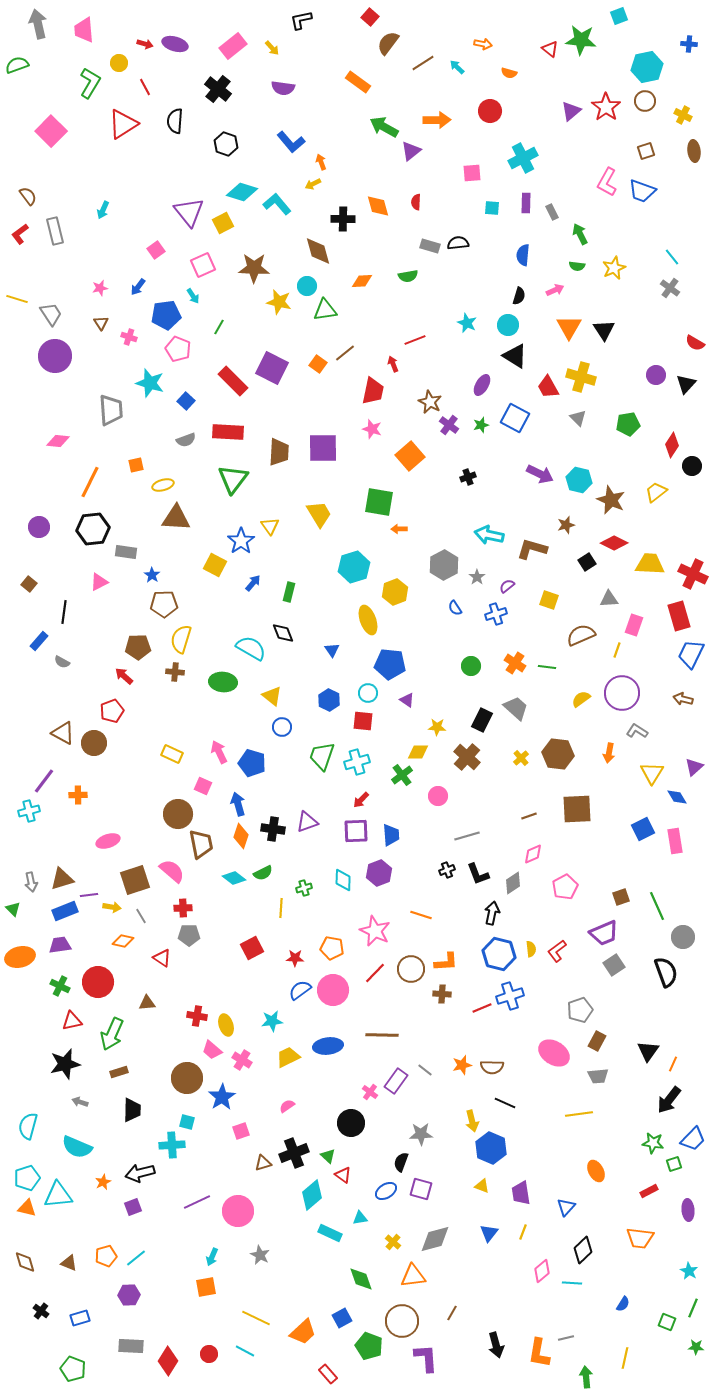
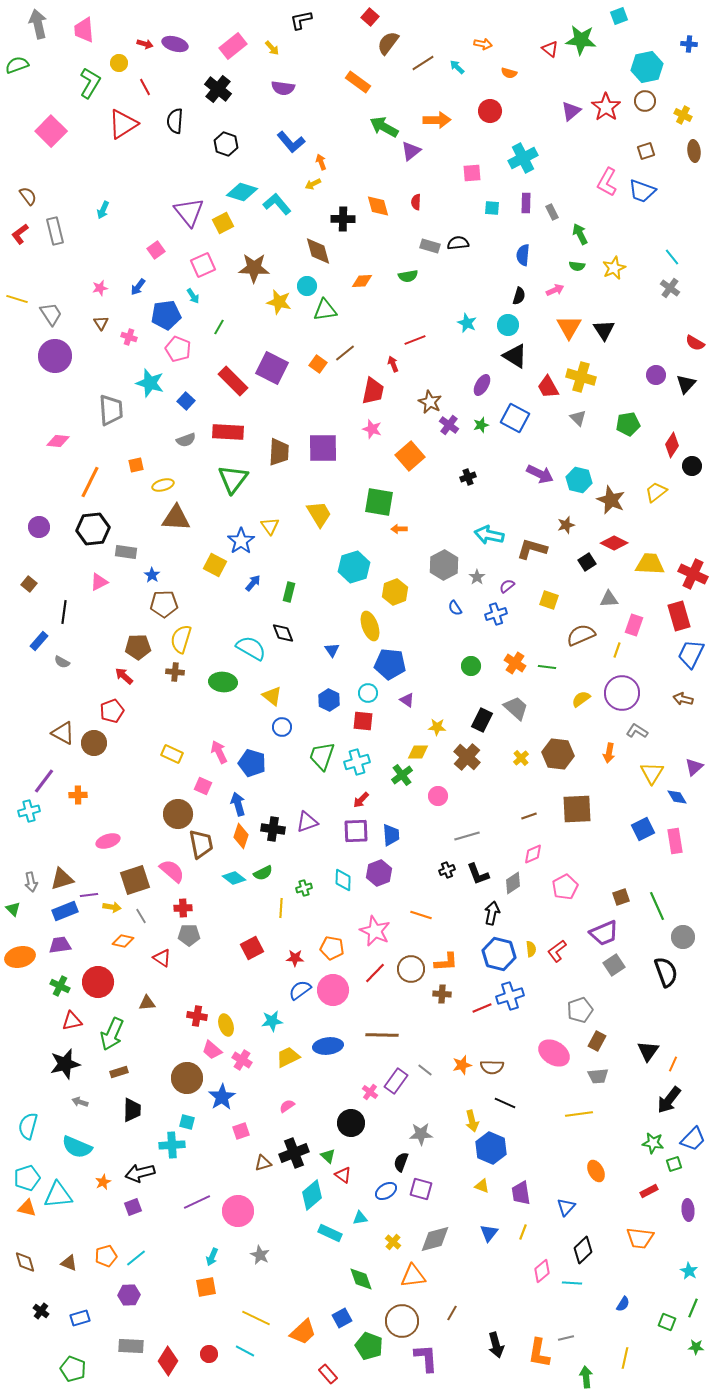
yellow ellipse at (368, 620): moved 2 px right, 6 px down
